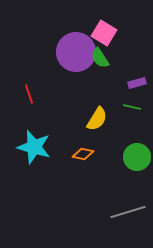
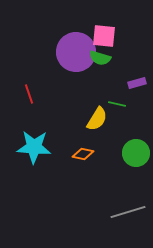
pink square: moved 3 px down; rotated 25 degrees counterclockwise
green semicircle: rotated 40 degrees counterclockwise
green line: moved 15 px left, 3 px up
cyan star: rotated 12 degrees counterclockwise
green circle: moved 1 px left, 4 px up
